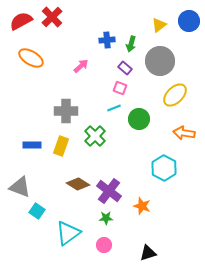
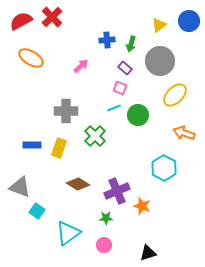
green circle: moved 1 px left, 4 px up
orange arrow: rotated 10 degrees clockwise
yellow rectangle: moved 2 px left, 2 px down
purple cross: moved 8 px right; rotated 30 degrees clockwise
